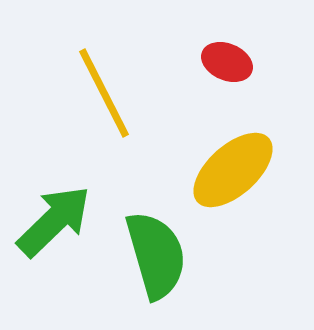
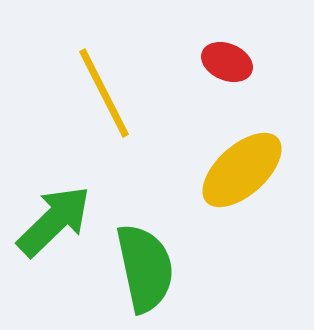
yellow ellipse: moved 9 px right
green semicircle: moved 11 px left, 13 px down; rotated 4 degrees clockwise
